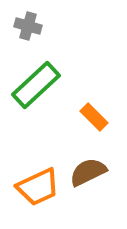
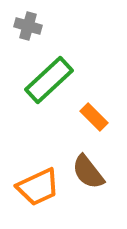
green rectangle: moved 13 px right, 5 px up
brown semicircle: rotated 102 degrees counterclockwise
